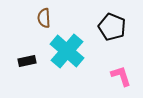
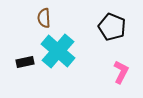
cyan cross: moved 9 px left
black rectangle: moved 2 px left, 1 px down
pink L-shape: moved 4 px up; rotated 45 degrees clockwise
